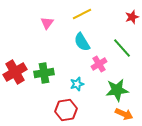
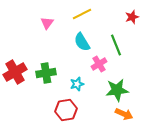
green line: moved 6 px left, 3 px up; rotated 20 degrees clockwise
green cross: moved 2 px right
